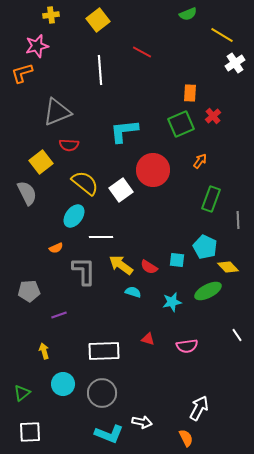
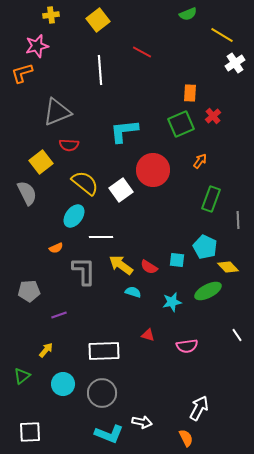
red triangle at (148, 339): moved 4 px up
yellow arrow at (44, 351): moved 2 px right, 1 px up; rotated 56 degrees clockwise
green triangle at (22, 393): moved 17 px up
